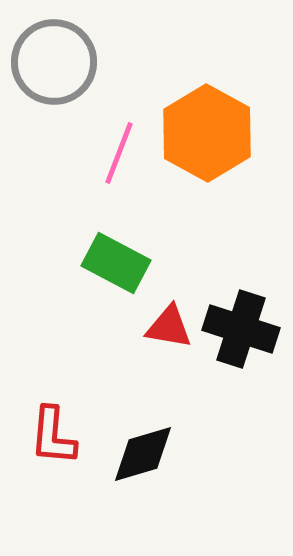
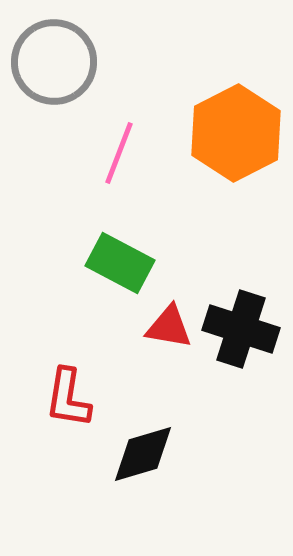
orange hexagon: moved 29 px right; rotated 4 degrees clockwise
green rectangle: moved 4 px right
red L-shape: moved 15 px right, 38 px up; rotated 4 degrees clockwise
